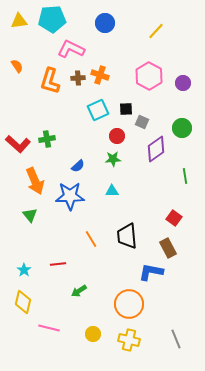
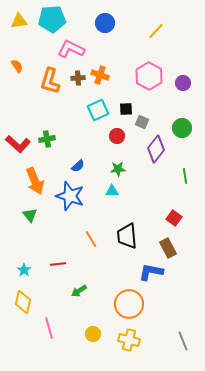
purple diamond: rotated 16 degrees counterclockwise
green star: moved 5 px right, 10 px down
blue star: rotated 20 degrees clockwise
pink line: rotated 60 degrees clockwise
gray line: moved 7 px right, 2 px down
